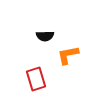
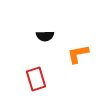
orange L-shape: moved 10 px right, 1 px up
